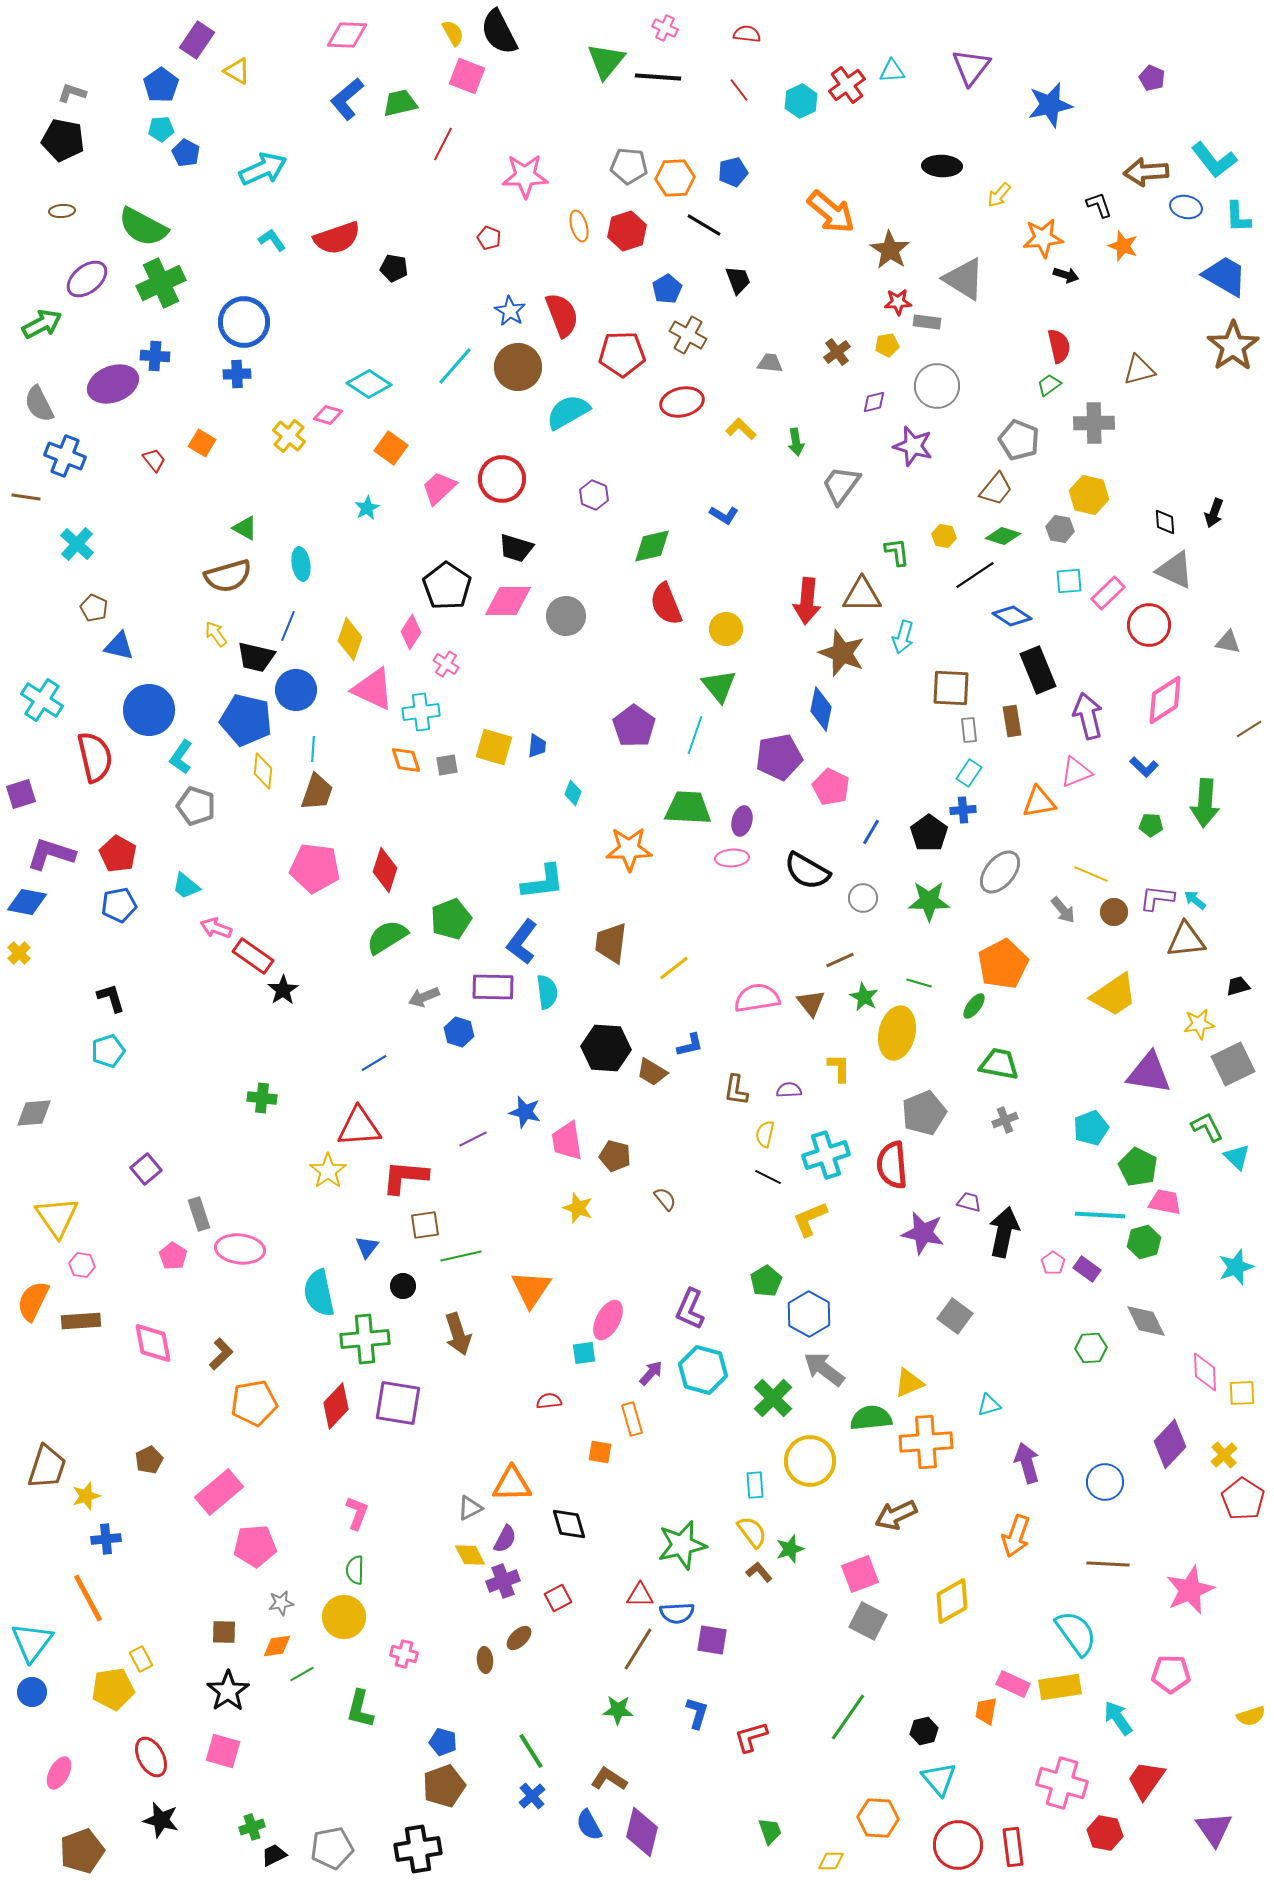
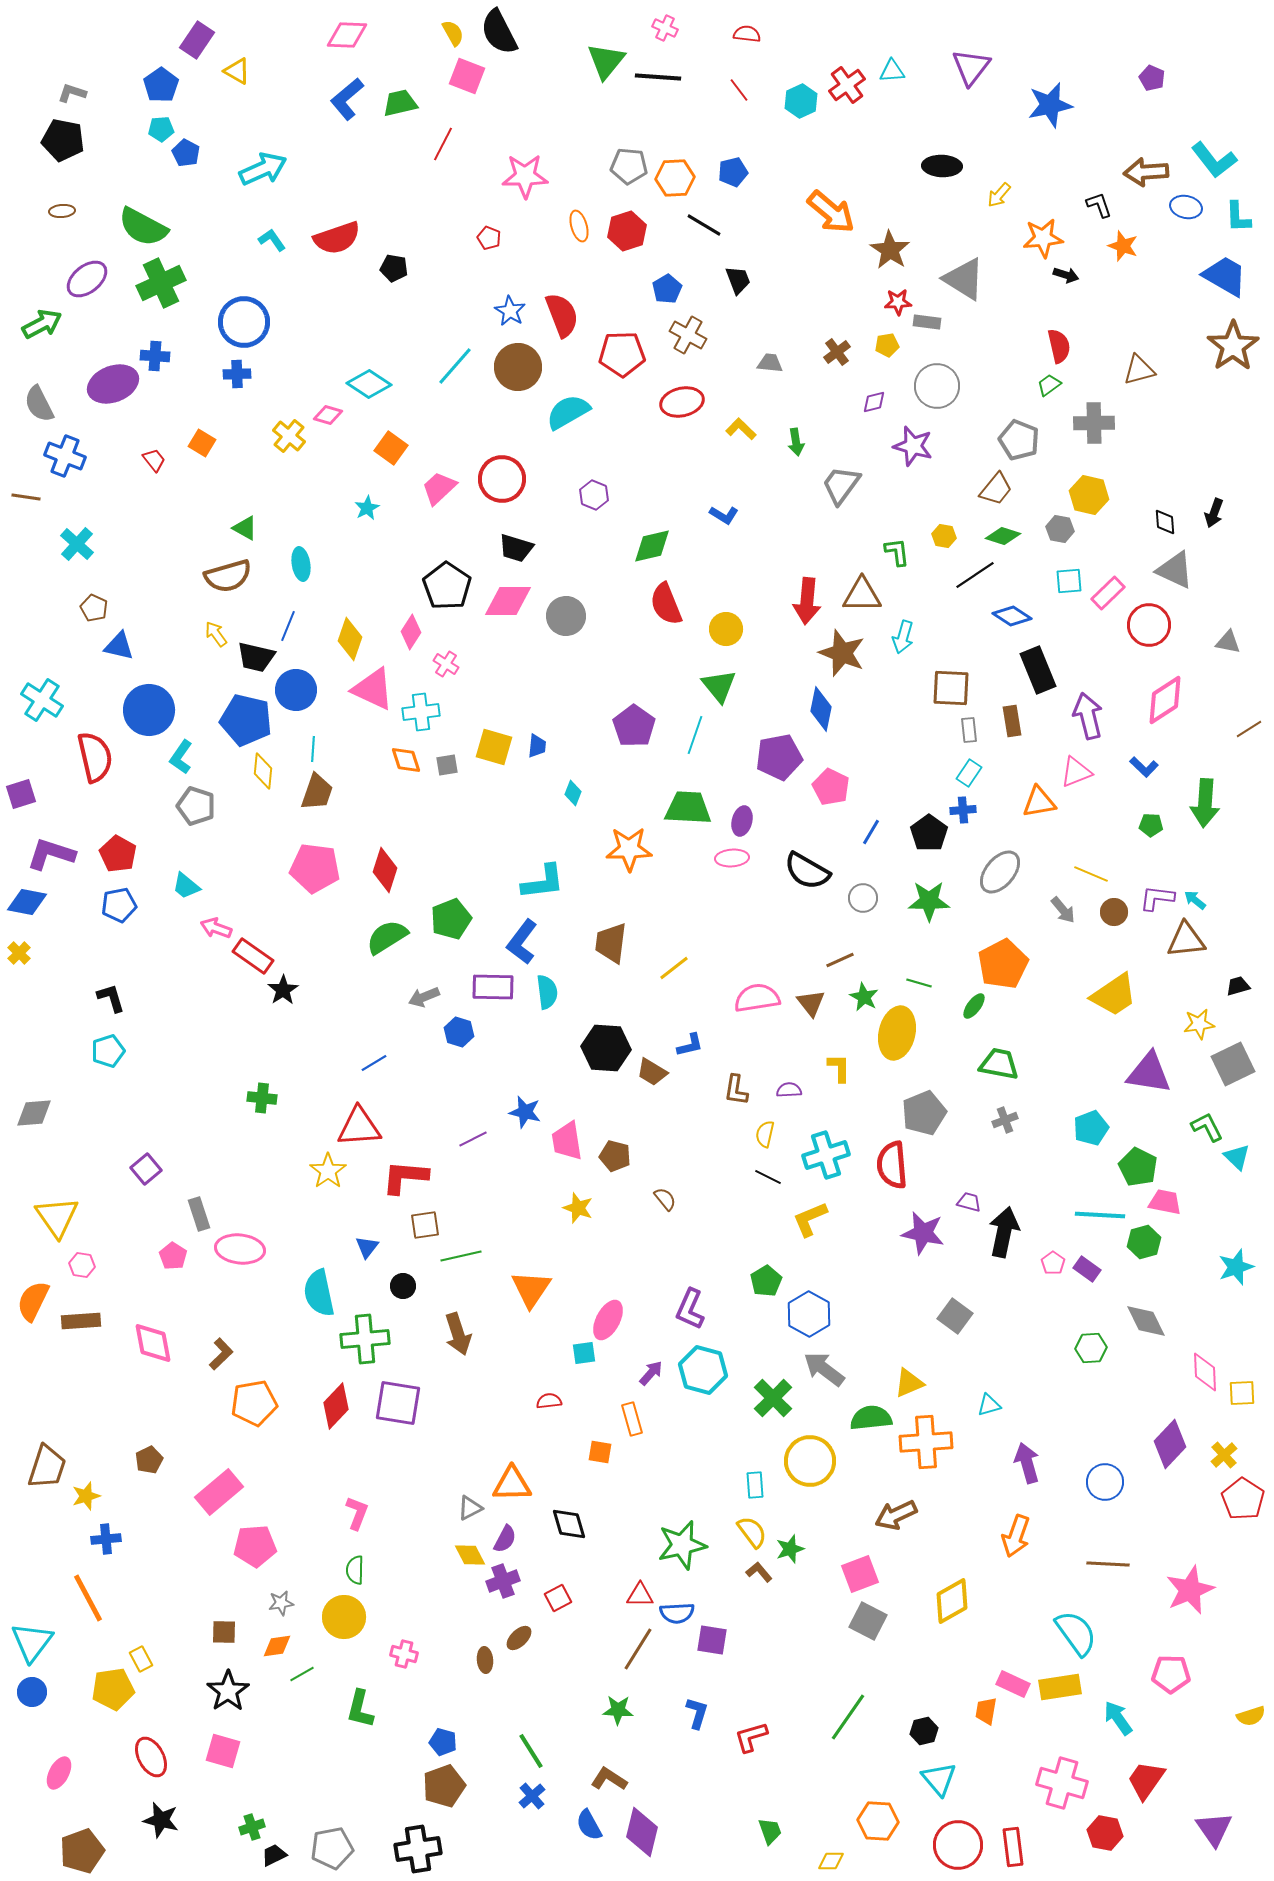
orange hexagon at (878, 1818): moved 3 px down
